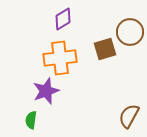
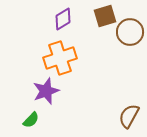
brown square: moved 33 px up
orange cross: rotated 12 degrees counterclockwise
green semicircle: rotated 144 degrees counterclockwise
